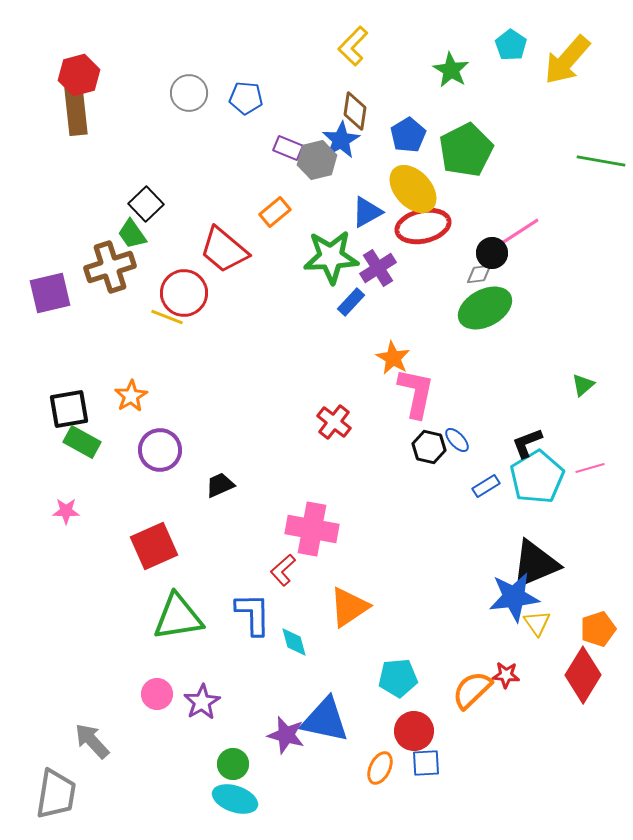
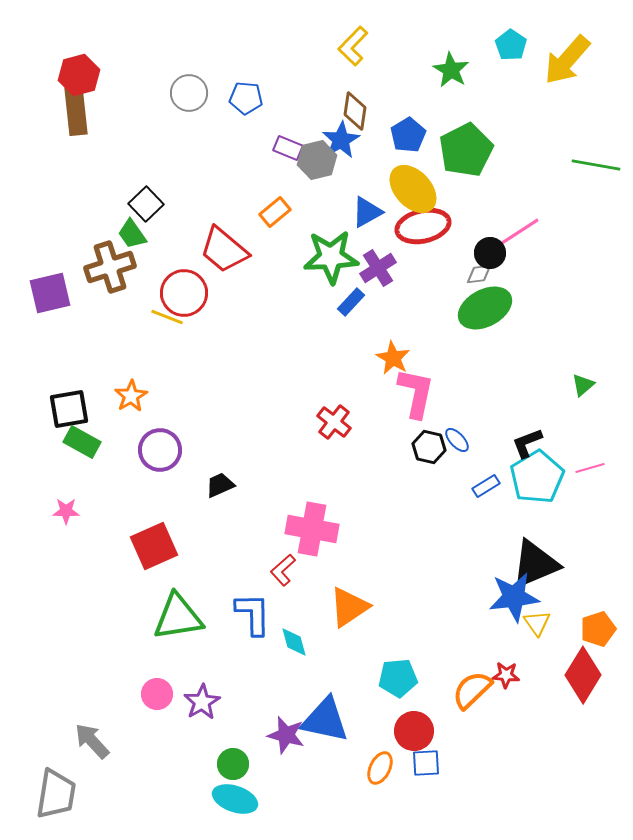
green line at (601, 161): moved 5 px left, 4 px down
black circle at (492, 253): moved 2 px left
